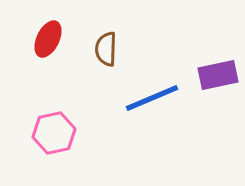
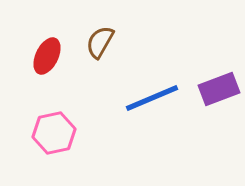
red ellipse: moved 1 px left, 17 px down
brown semicircle: moved 6 px left, 7 px up; rotated 28 degrees clockwise
purple rectangle: moved 1 px right, 14 px down; rotated 9 degrees counterclockwise
